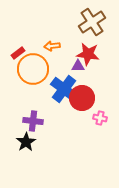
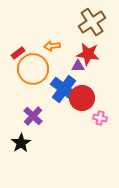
purple cross: moved 5 px up; rotated 36 degrees clockwise
black star: moved 5 px left, 1 px down
